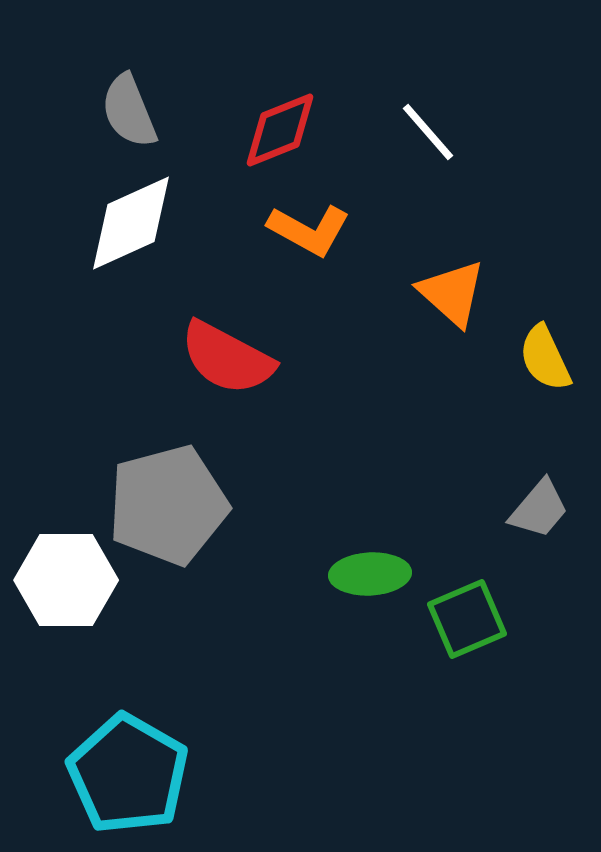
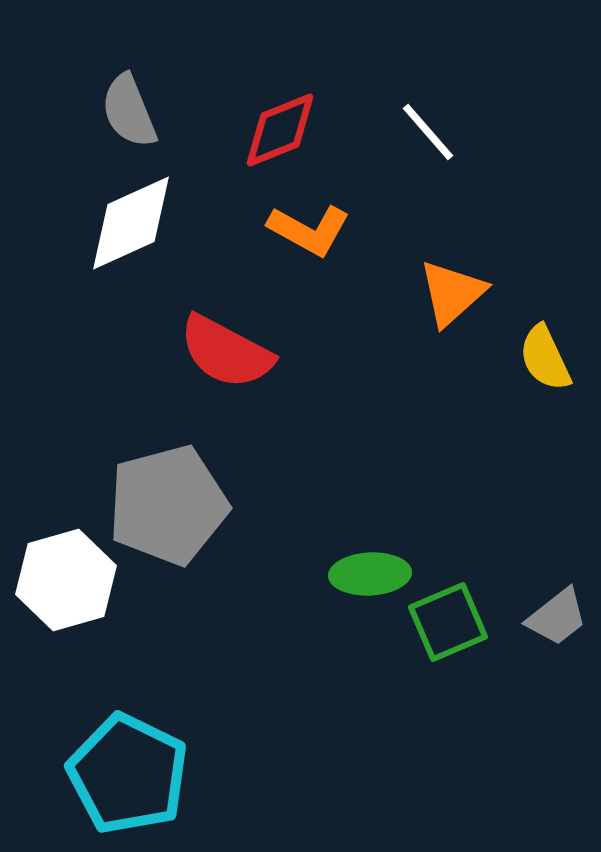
orange triangle: rotated 36 degrees clockwise
red semicircle: moved 1 px left, 6 px up
gray trapezoid: moved 18 px right, 108 px down; rotated 12 degrees clockwise
white hexagon: rotated 16 degrees counterclockwise
green square: moved 19 px left, 3 px down
cyan pentagon: rotated 4 degrees counterclockwise
